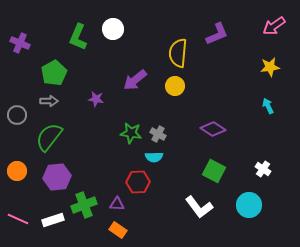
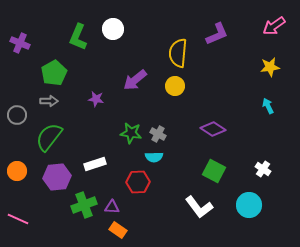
purple triangle: moved 5 px left, 3 px down
white rectangle: moved 42 px right, 56 px up
